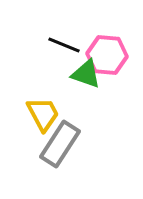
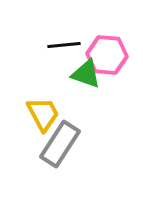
black line: rotated 28 degrees counterclockwise
